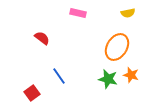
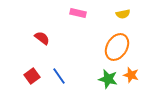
yellow semicircle: moved 5 px left, 1 px down
red square: moved 17 px up
